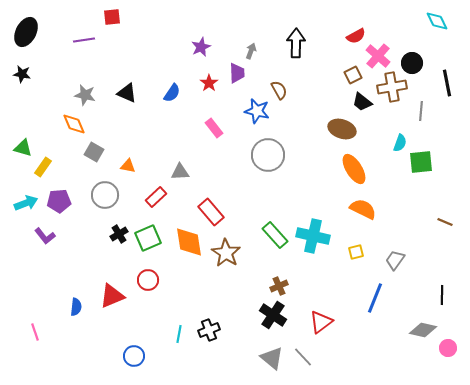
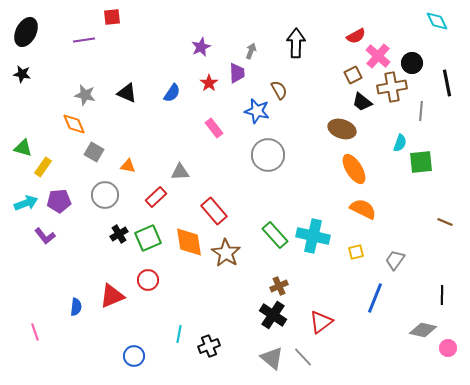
red rectangle at (211, 212): moved 3 px right, 1 px up
black cross at (209, 330): moved 16 px down
